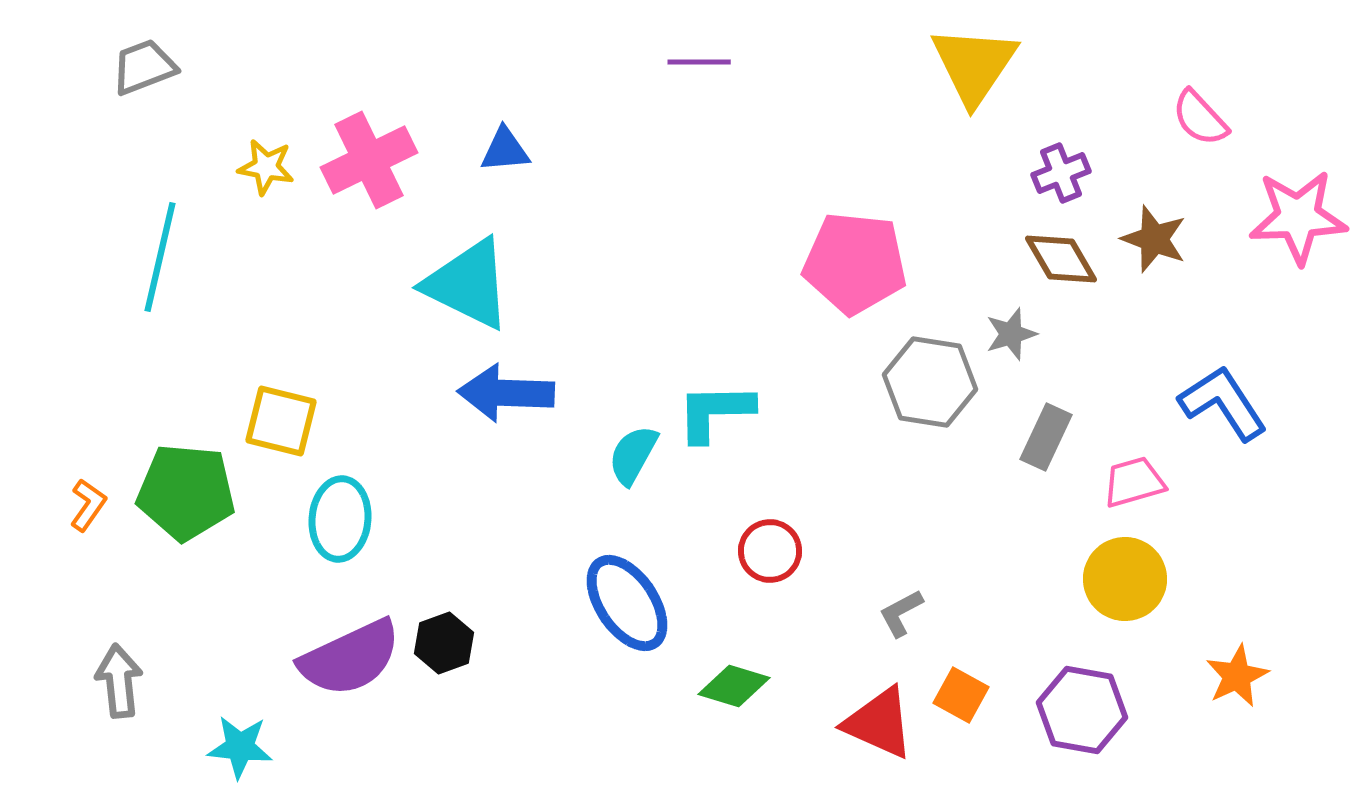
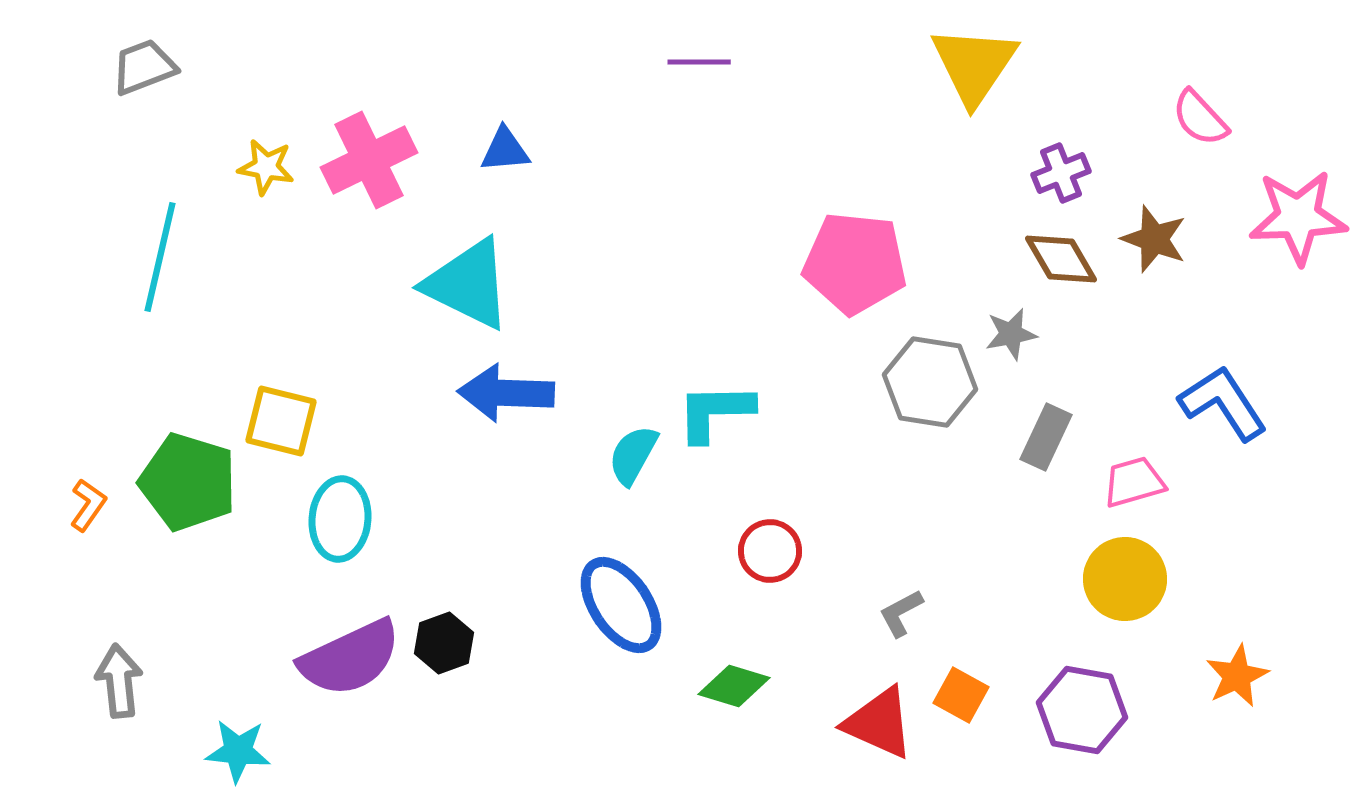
gray star: rotated 6 degrees clockwise
green pentagon: moved 2 px right, 10 px up; rotated 12 degrees clockwise
blue ellipse: moved 6 px left, 2 px down
cyan star: moved 2 px left, 4 px down
